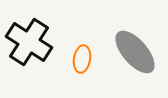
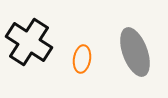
gray ellipse: rotated 21 degrees clockwise
